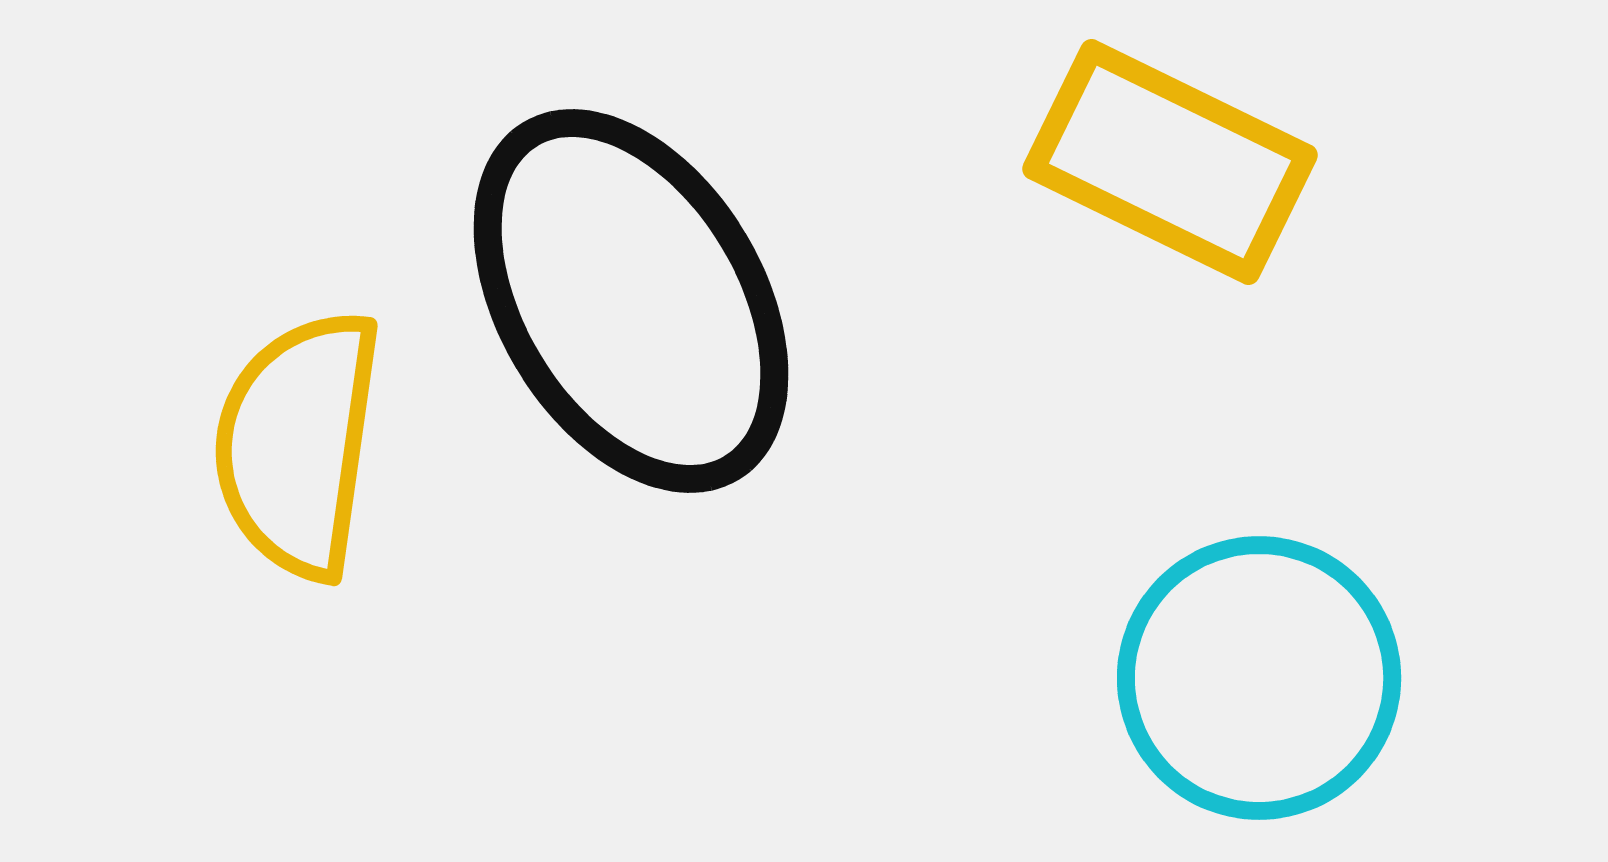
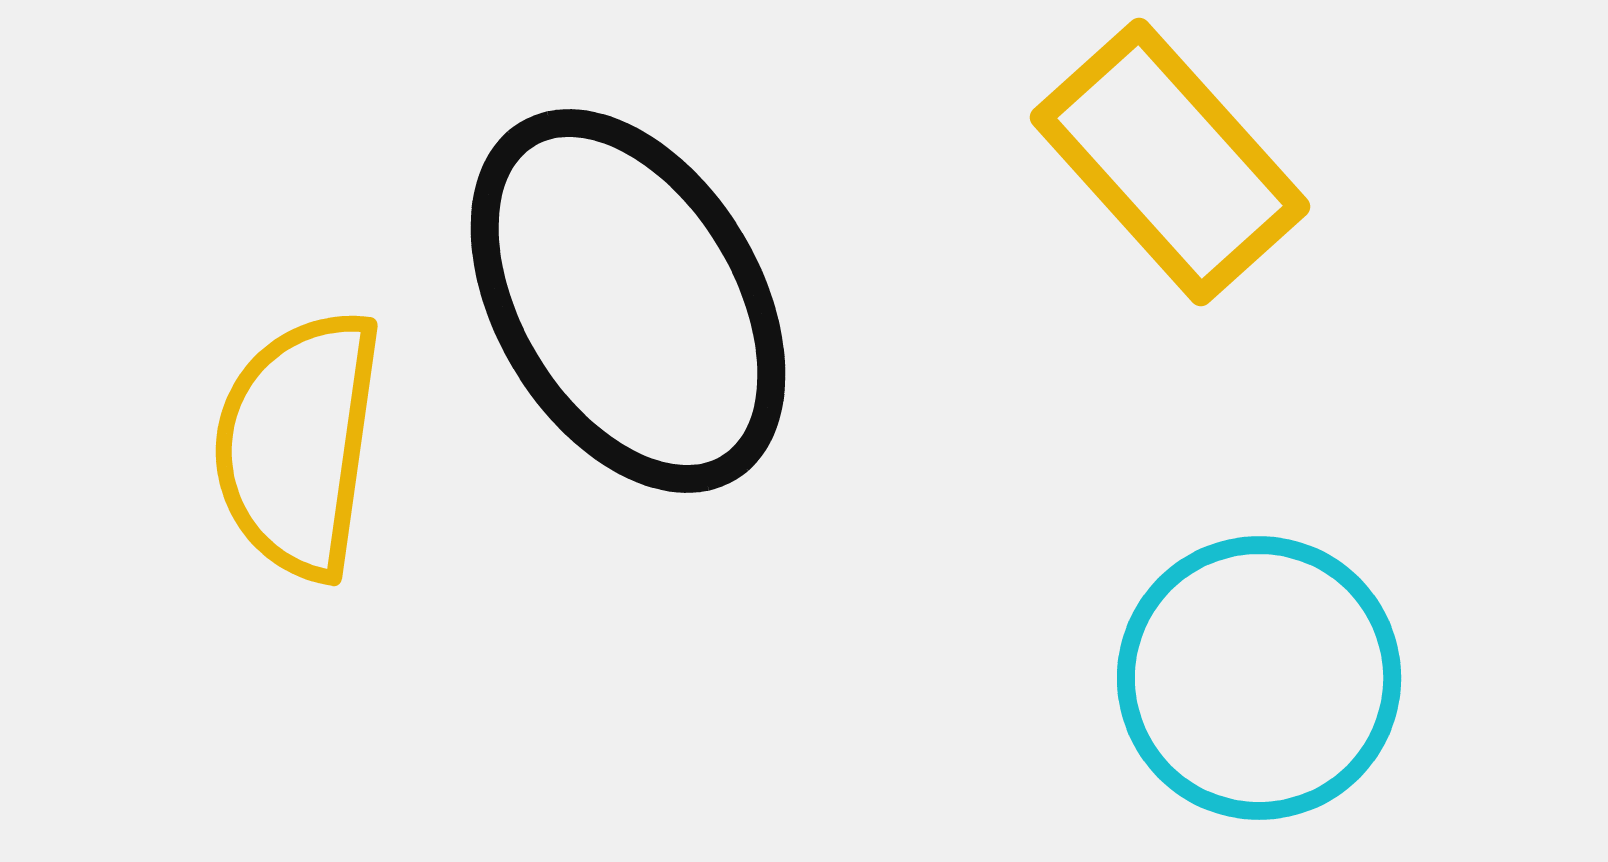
yellow rectangle: rotated 22 degrees clockwise
black ellipse: moved 3 px left
